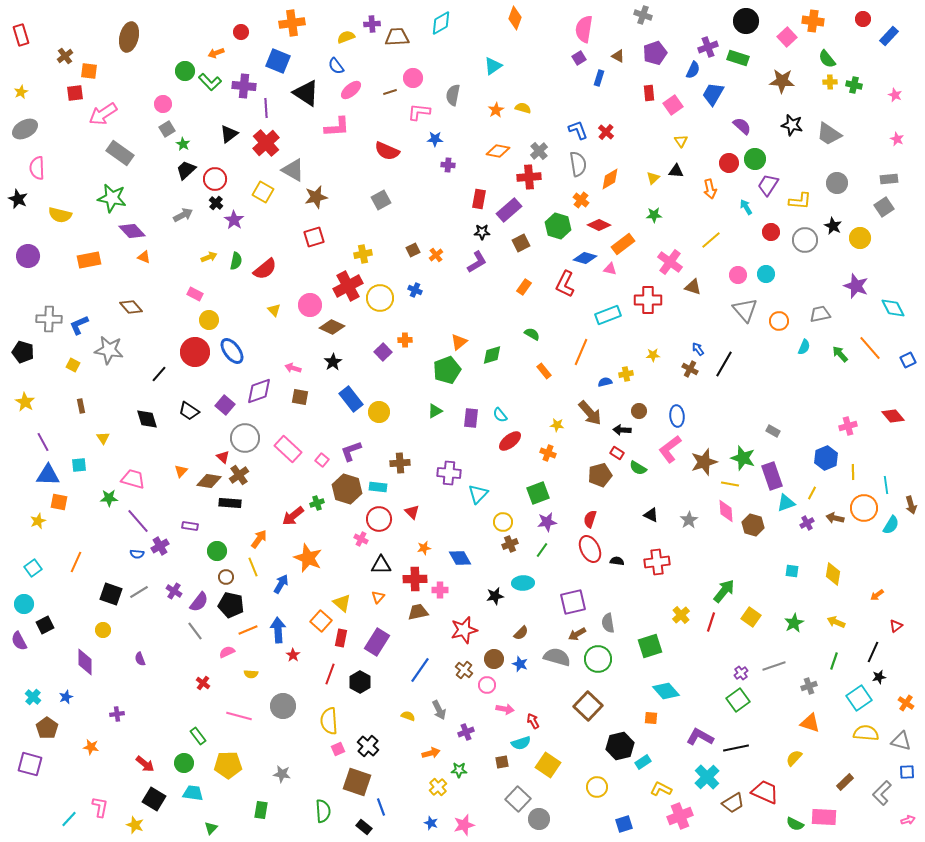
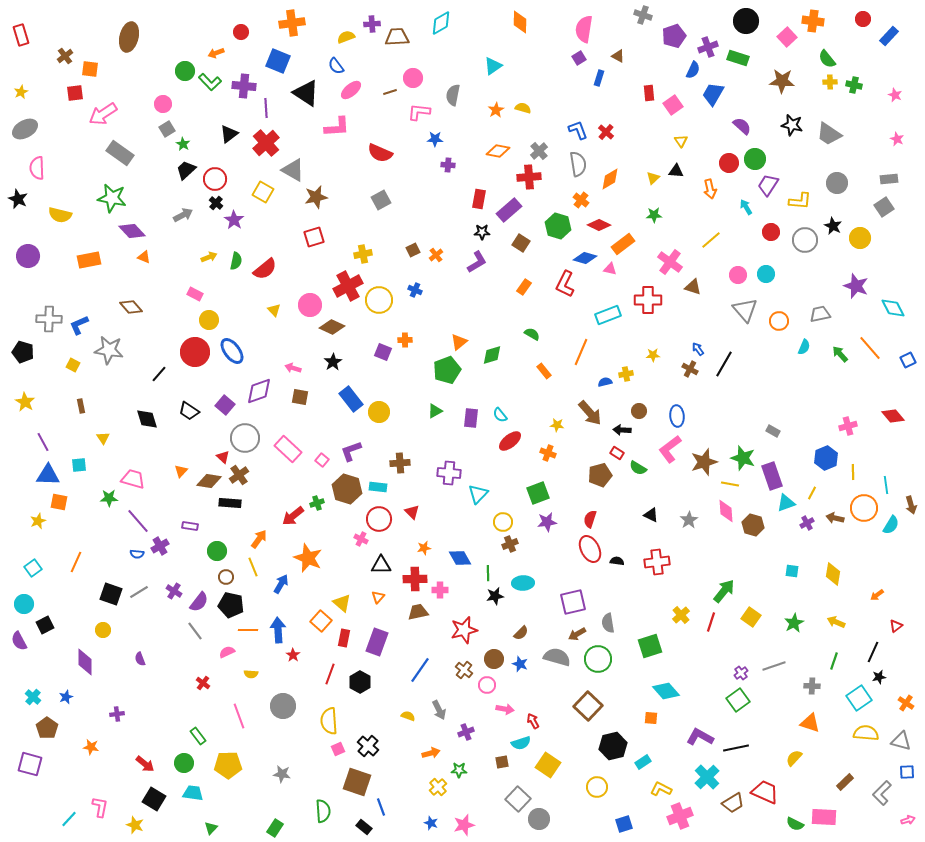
orange diamond at (515, 18): moved 5 px right, 4 px down; rotated 20 degrees counterclockwise
purple pentagon at (655, 53): moved 19 px right, 17 px up
orange square at (89, 71): moved 1 px right, 2 px up
red semicircle at (387, 151): moved 7 px left, 2 px down
brown square at (521, 243): rotated 30 degrees counterclockwise
yellow circle at (380, 298): moved 1 px left, 2 px down
purple square at (383, 352): rotated 24 degrees counterclockwise
green line at (542, 550): moved 54 px left, 23 px down; rotated 35 degrees counterclockwise
orange line at (248, 630): rotated 24 degrees clockwise
red rectangle at (341, 638): moved 3 px right
purple rectangle at (377, 642): rotated 12 degrees counterclockwise
gray cross at (809, 686): moved 3 px right; rotated 21 degrees clockwise
pink line at (239, 716): rotated 55 degrees clockwise
black hexagon at (620, 746): moved 7 px left
green rectangle at (261, 810): moved 14 px right, 18 px down; rotated 24 degrees clockwise
